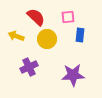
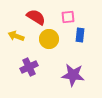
red semicircle: rotated 12 degrees counterclockwise
yellow circle: moved 2 px right
purple star: rotated 10 degrees clockwise
